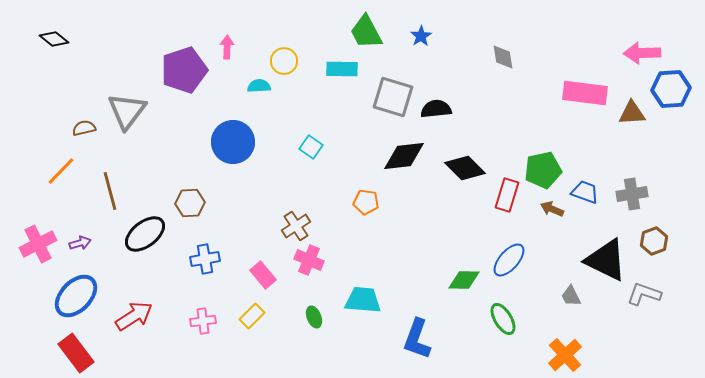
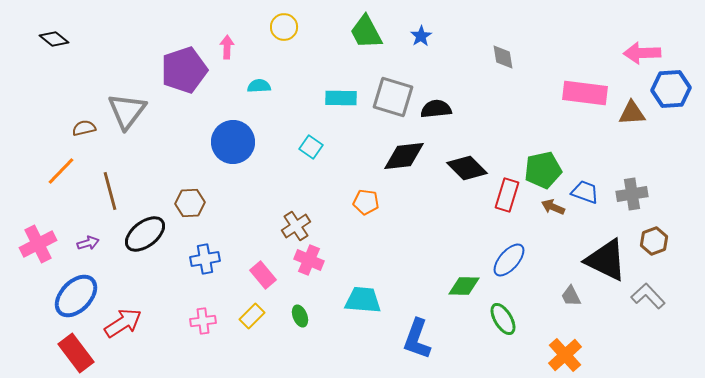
yellow circle at (284, 61): moved 34 px up
cyan rectangle at (342, 69): moved 1 px left, 29 px down
black diamond at (465, 168): moved 2 px right
brown arrow at (552, 209): moved 1 px right, 2 px up
purple arrow at (80, 243): moved 8 px right
green diamond at (464, 280): moved 6 px down
gray L-shape at (644, 294): moved 4 px right, 2 px down; rotated 28 degrees clockwise
red arrow at (134, 316): moved 11 px left, 7 px down
green ellipse at (314, 317): moved 14 px left, 1 px up
